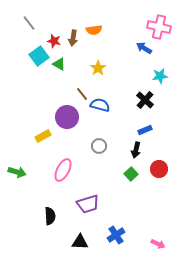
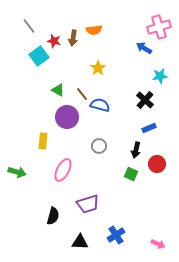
gray line: moved 3 px down
pink cross: rotated 30 degrees counterclockwise
green triangle: moved 1 px left, 26 px down
blue rectangle: moved 4 px right, 2 px up
yellow rectangle: moved 5 px down; rotated 56 degrees counterclockwise
red circle: moved 2 px left, 5 px up
green square: rotated 24 degrees counterclockwise
black semicircle: moved 3 px right; rotated 18 degrees clockwise
